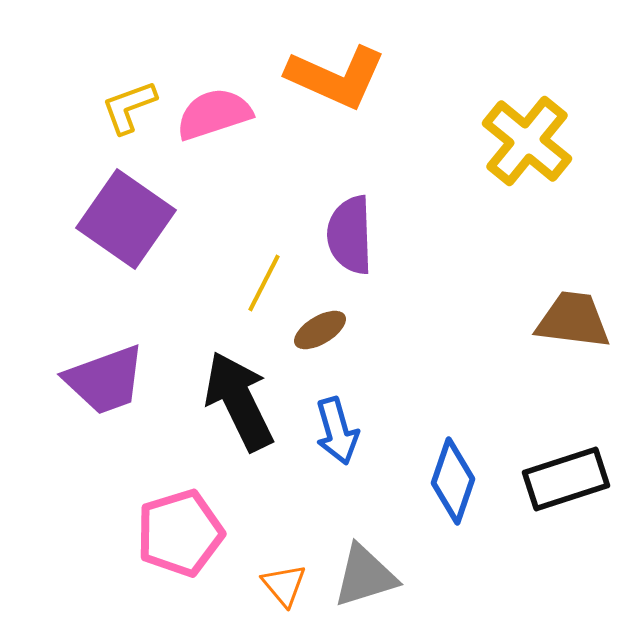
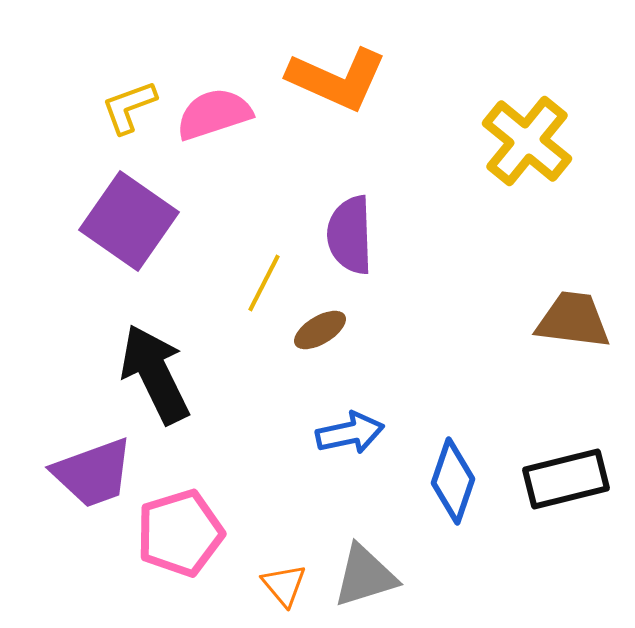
orange L-shape: moved 1 px right, 2 px down
purple square: moved 3 px right, 2 px down
purple trapezoid: moved 12 px left, 93 px down
black arrow: moved 84 px left, 27 px up
blue arrow: moved 13 px right, 2 px down; rotated 86 degrees counterclockwise
black rectangle: rotated 4 degrees clockwise
